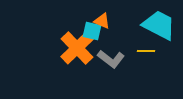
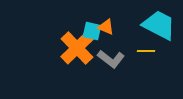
orange triangle: moved 4 px right, 6 px down
